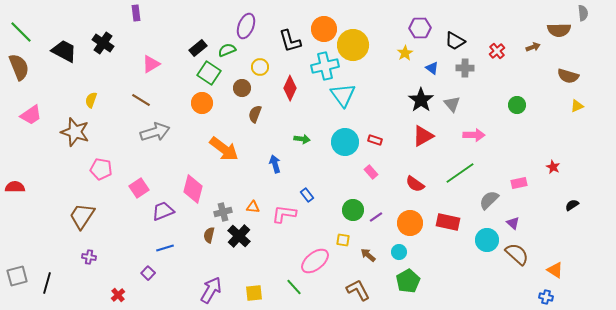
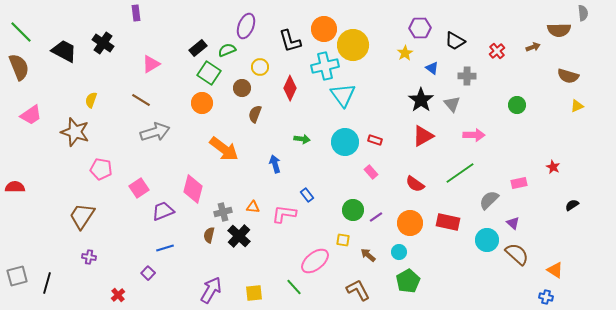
gray cross at (465, 68): moved 2 px right, 8 px down
